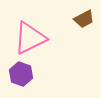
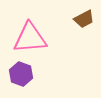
pink triangle: rotated 21 degrees clockwise
